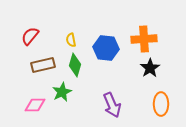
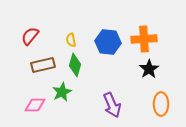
blue hexagon: moved 2 px right, 6 px up
black star: moved 1 px left, 1 px down
